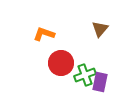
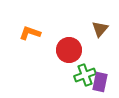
orange L-shape: moved 14 px left, 1 px up
red circle: moved 8 px right, 13 px up
